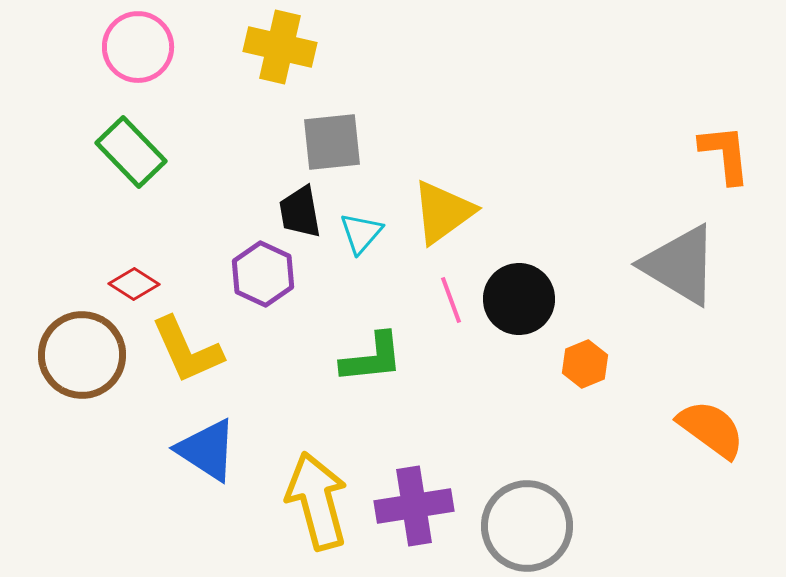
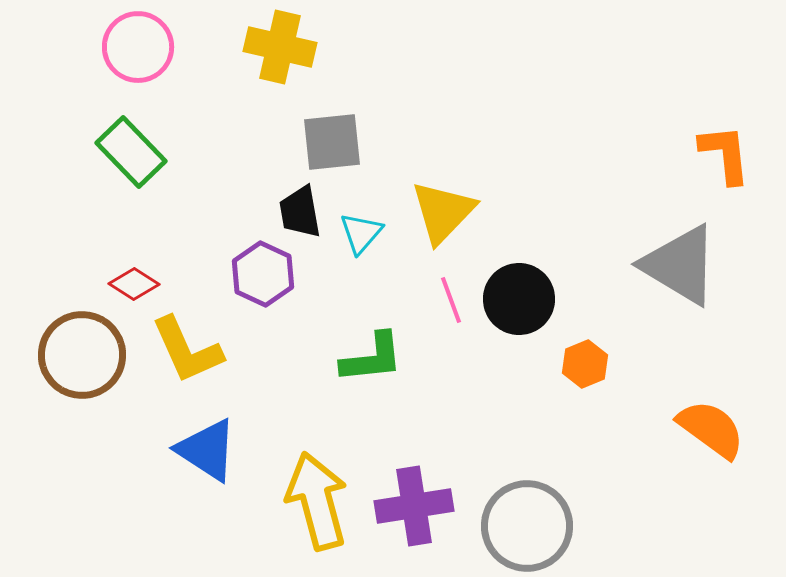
yellow triangle: rotated 10 degrees counterclockwise
